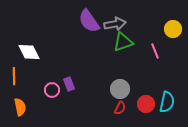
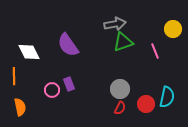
purple semicircle: moved 21 px left, 24 px down
cyan semicircle: moved 5 px up
